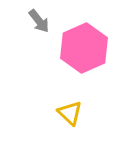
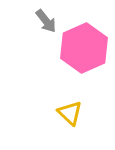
gray arrow: moved 7 px right
